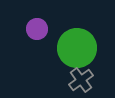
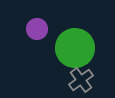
green circle: moved 2 px left
